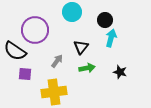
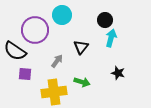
cyan circle: moved 10 px left, 3 px down
green arrow: moved 5 px left, 14 px down; rotated 28 degrees clockwise
black star: moved 2 px left, 1 px down
